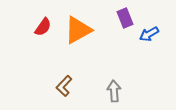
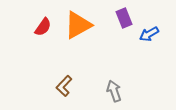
purple rectangle: moved 1 px left
orange triangle: moved 5 px up
gray arrow: rotated 15 degrees counterclockwise
